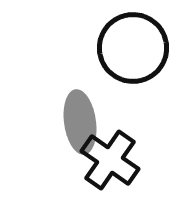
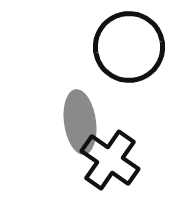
black circle: moved 4 px left, 1 px up
